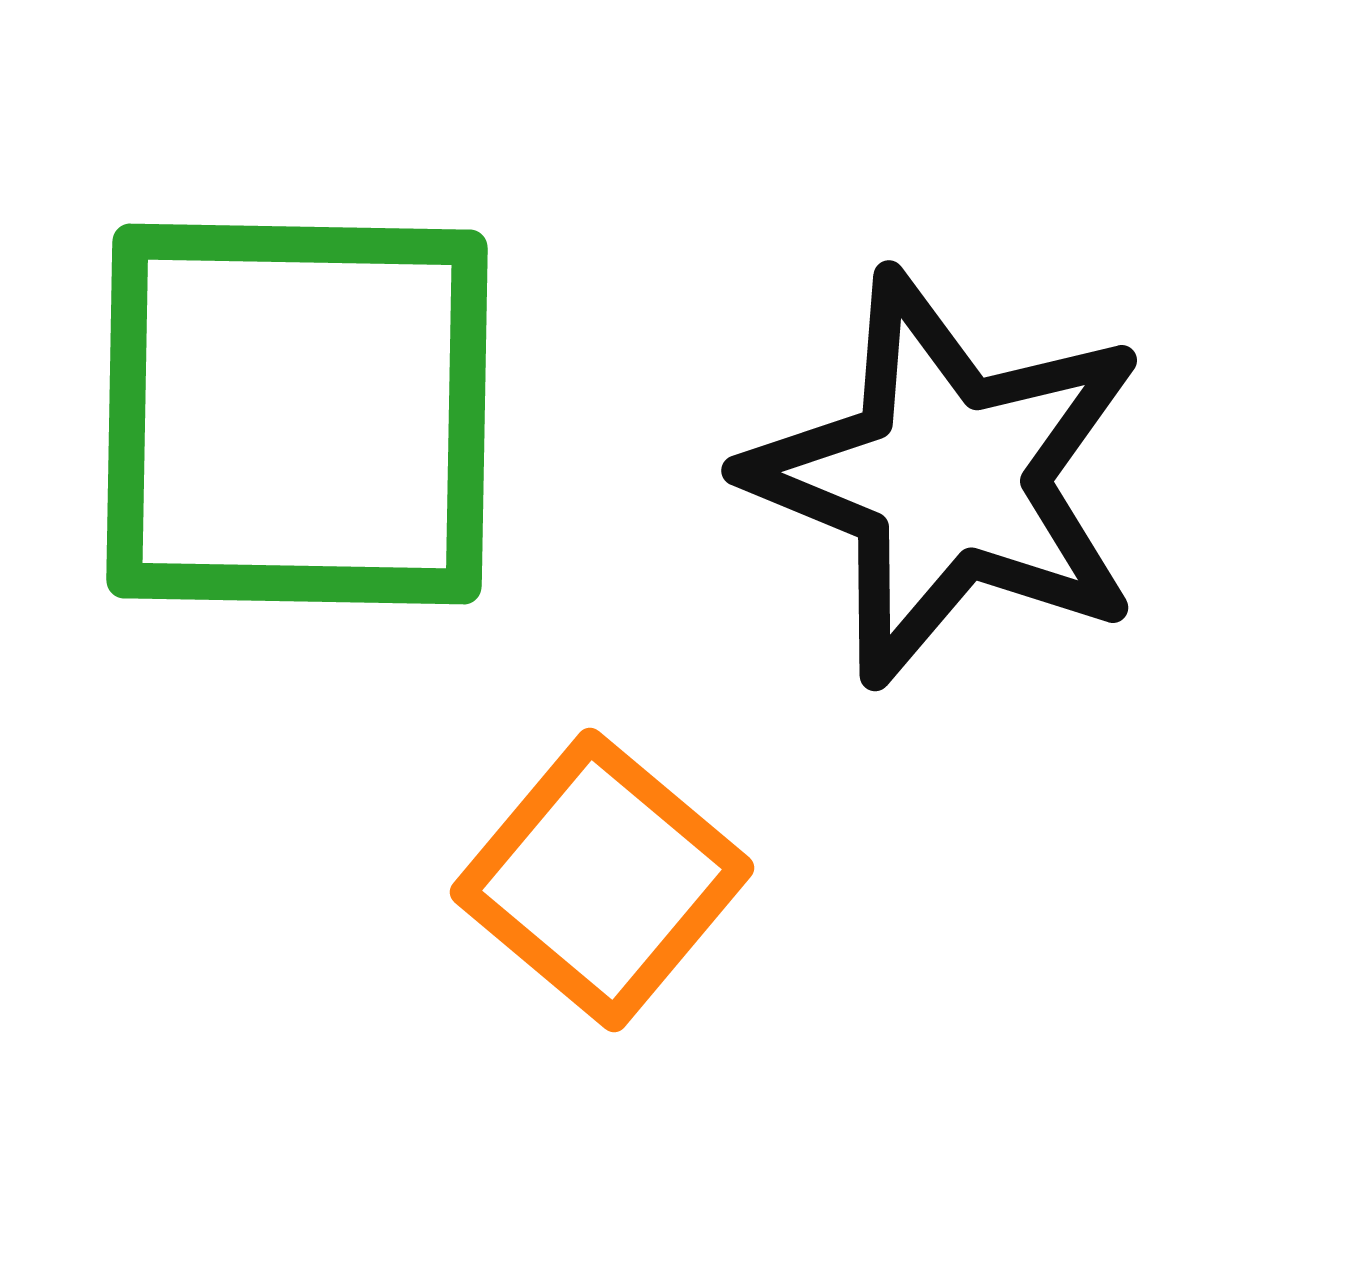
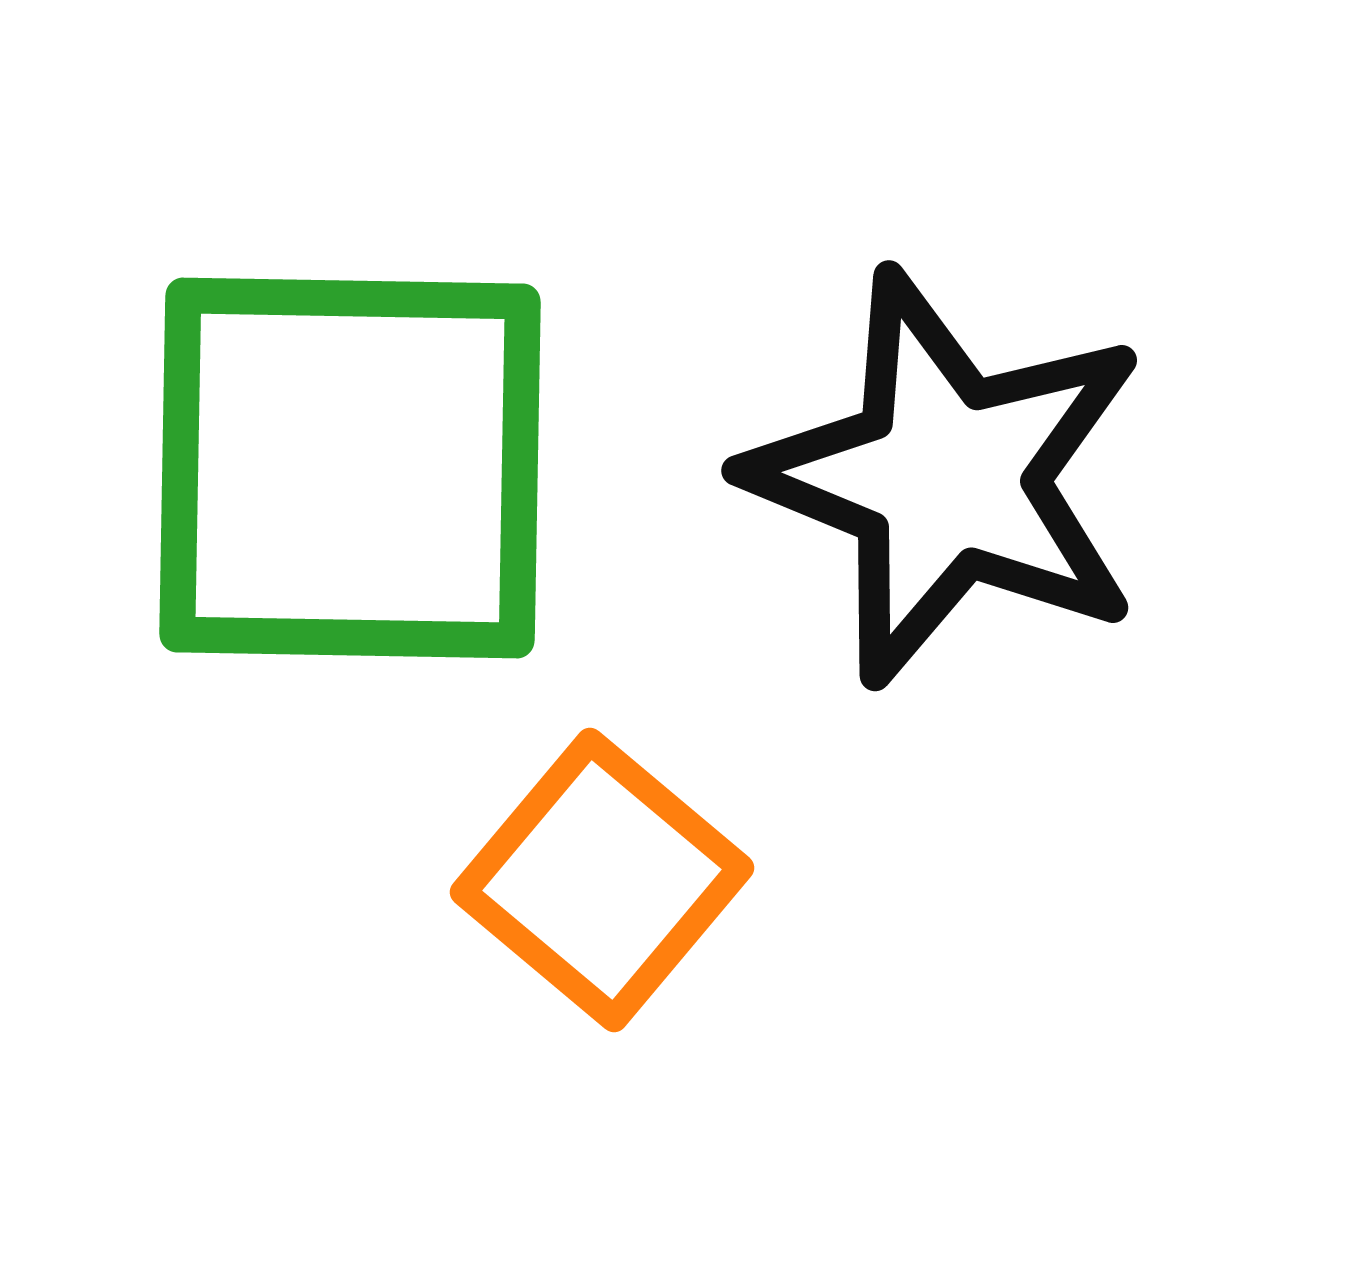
green square: moved 53 px right, 54 px down
